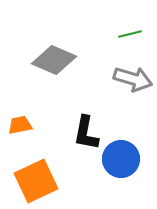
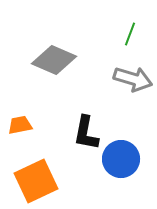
green line: rotated 55 degrees counterclockwise
